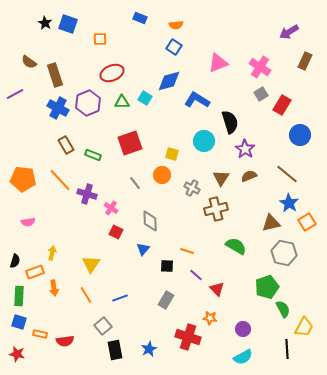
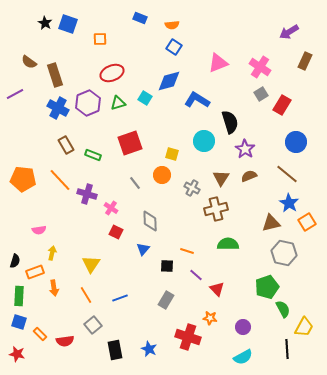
orange semicircle at (176, 25): moved 4 px left
green triangle at (122, 102): moved 4 px left, 1 px down; rotated 14 degrees counterclockwise
blue circle at (300, 135): moved 4 px left, 7 px down
pink semicircle at (28, 222): moved 11 px right, 8 px down
green semicircle at (236, 246): moved 8 px left, 2 px up; rotated 30 degrees counterclockwise
gray square at (103, 326): moved 10 px left, 1 px up
purple circle at (243, 329): moved 2 px up
orange rectangle at (40, 334): rotated 32 degrees clockwise
blue star at (149, 349): rotated 21 degrees counterclockwise
